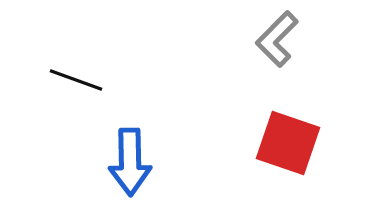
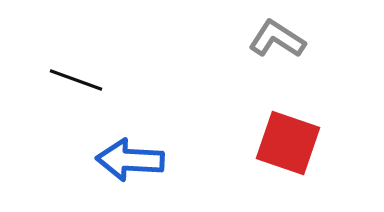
gray L-shape: rotated 78 degrees clockwise
blue arrow: moved 2 px up; rotated 94 degrees clockwise
